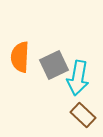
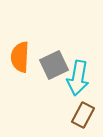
brown rectangle: rotated 75 degrees clockwise
